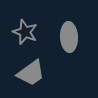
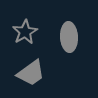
gray star: rotated 20 degrees clockwise
